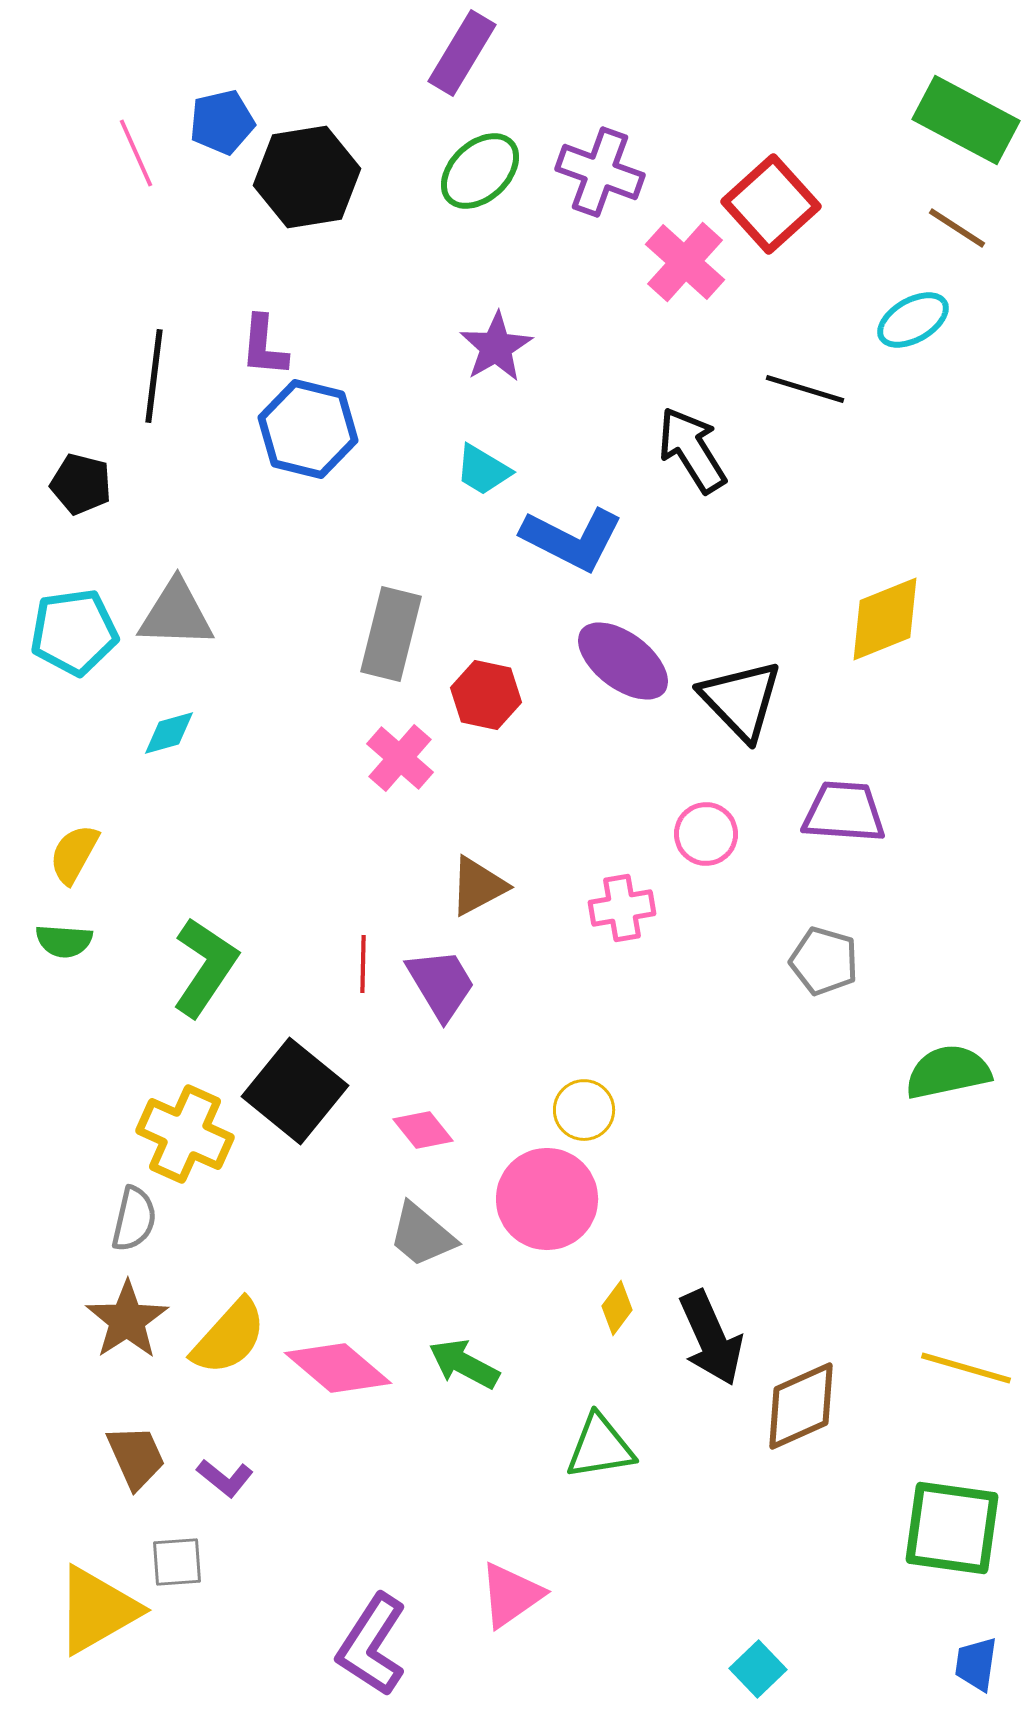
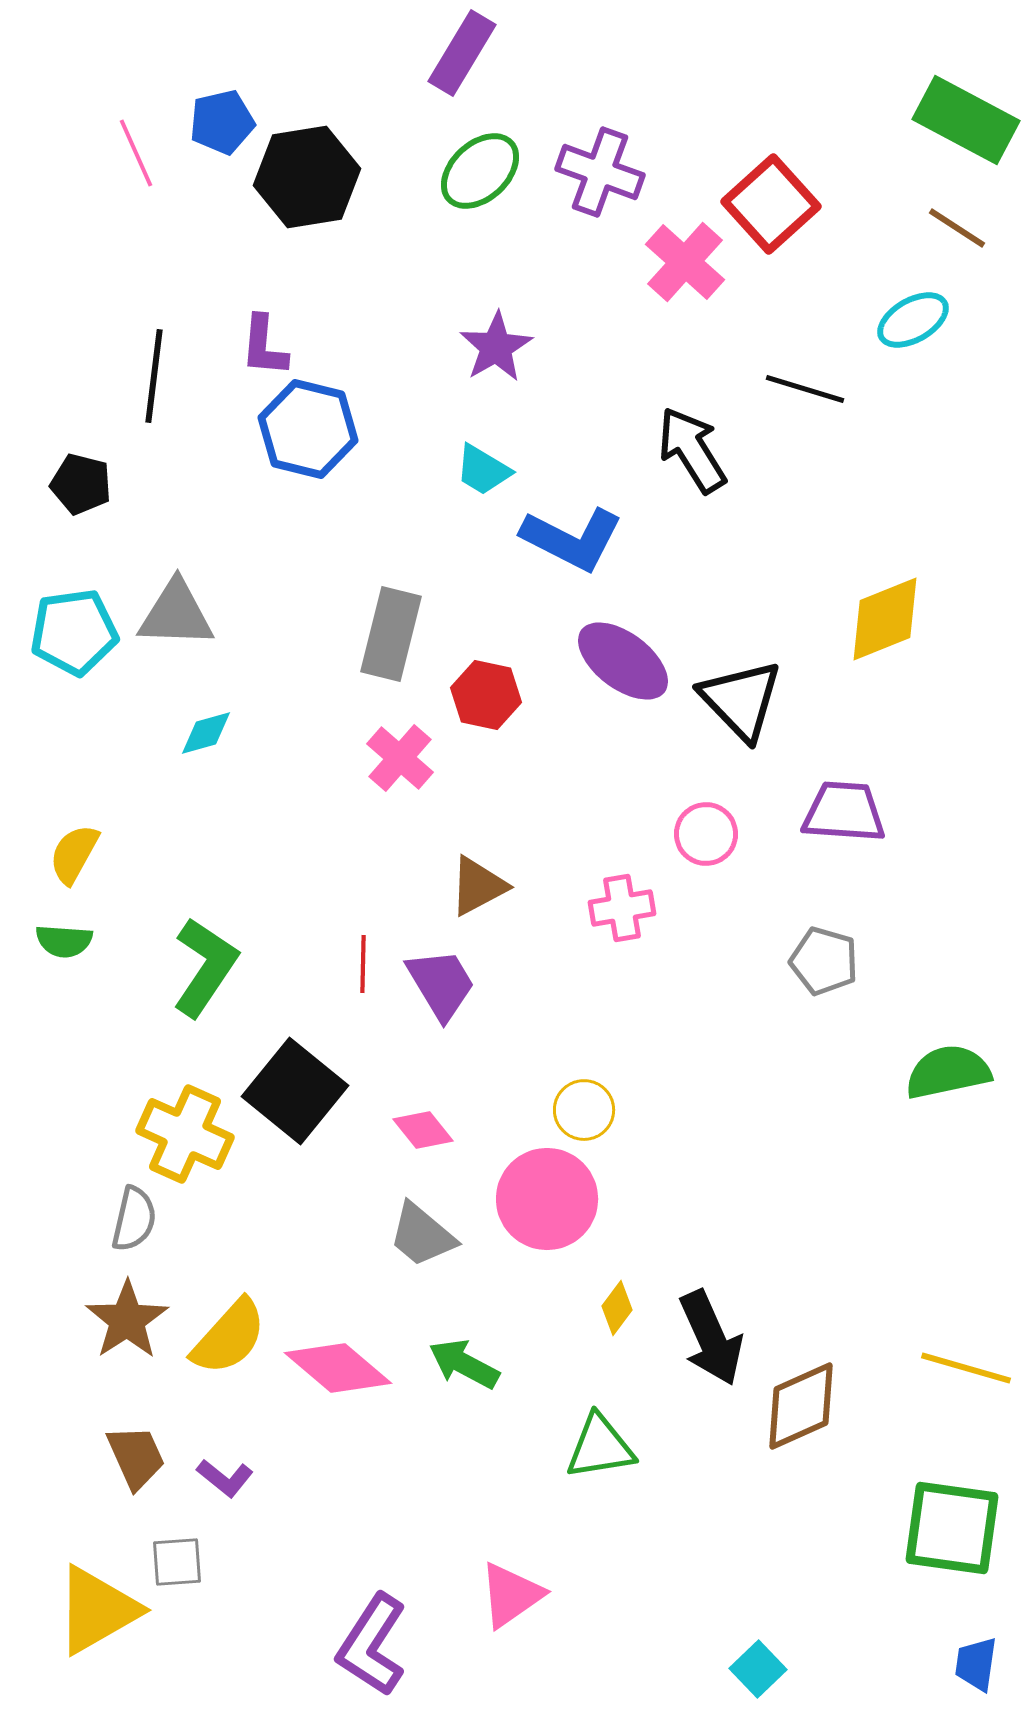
cyan diamond at (169, 733): moved 37 px right
